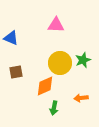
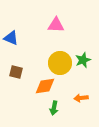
brown square: rotated 24 degrees clockwise
orange diamond: rotated 15 degrees clockwise
